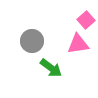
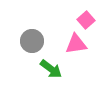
pink triangle: moved 2 px left
green arrow: moved 1 px down
